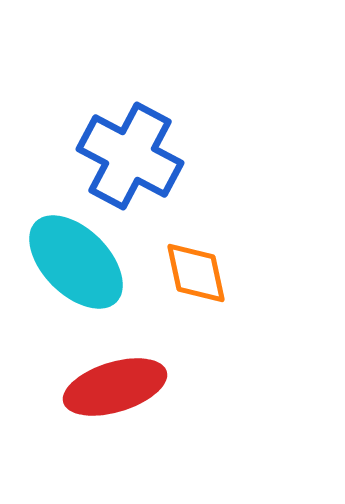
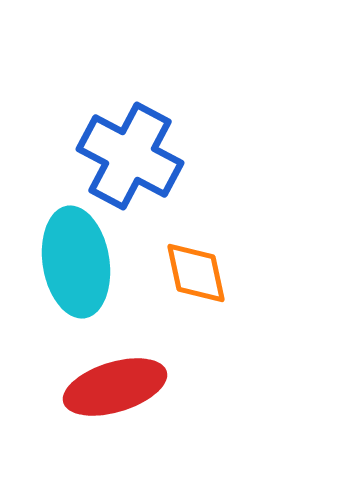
cyan ellipse: rotated 36 degrees clockwise
